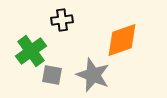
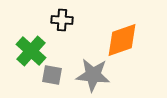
black cross: rotated 10 degrees clockwise
green cross: rotated 12 degrees counterclockwise
gray star: rotated 16 degrees counterclockwise
